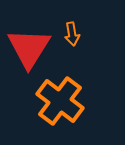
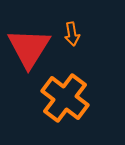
orange cross: moved 5 px right, 3 px up
